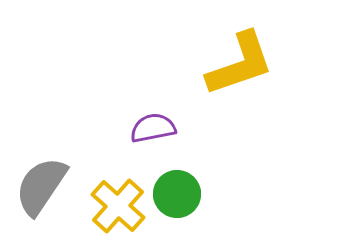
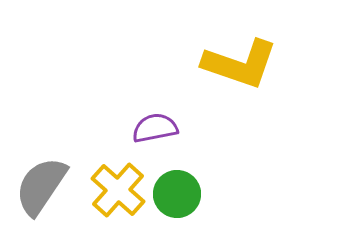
yellow L-shape: rotated 38 degrees clockwise
purple semicircle: moved 2 px right
yellow cross: moved 16 px up
